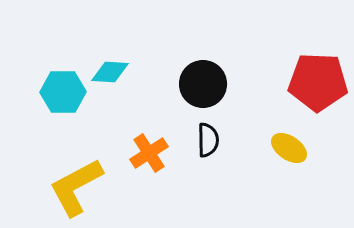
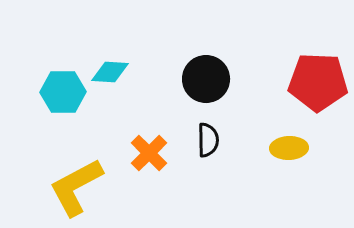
black circle: moved 3 px right, 5 px up
yellow ellipse: rotated 36 degrees counterclockwise
orange cross: rotated 12 degrees counterclockwise
